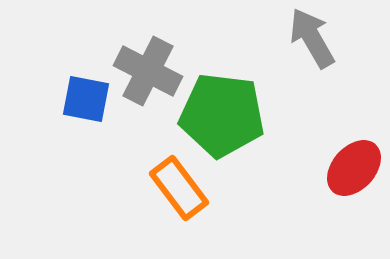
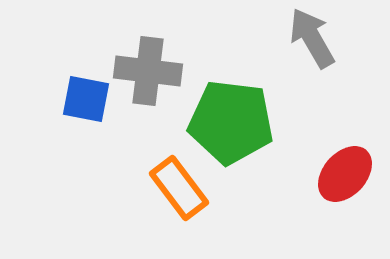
gray cross: rotated 20 degrees counterclockwise
green pentagon: moved 9 px right, 7 px down
red ellipse: moved 9 px left, 6 px down
